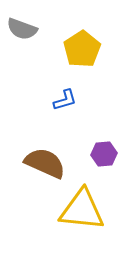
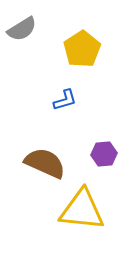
gray semicircle: rotated 52 degrees counterclockwise
